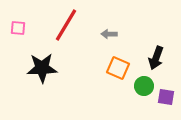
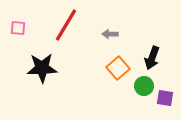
gray arrow: moved 1 px right
black arrow: moved 4 px left
orange square: rotated 25 degrees clockwise
purple square: moved 1 px left, 1 px down
